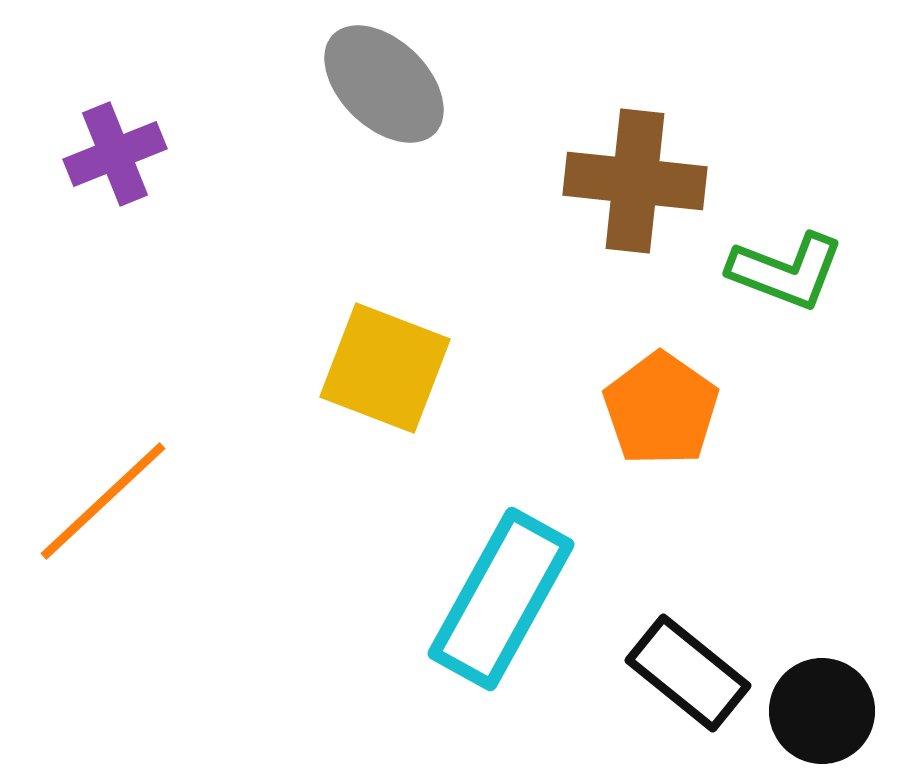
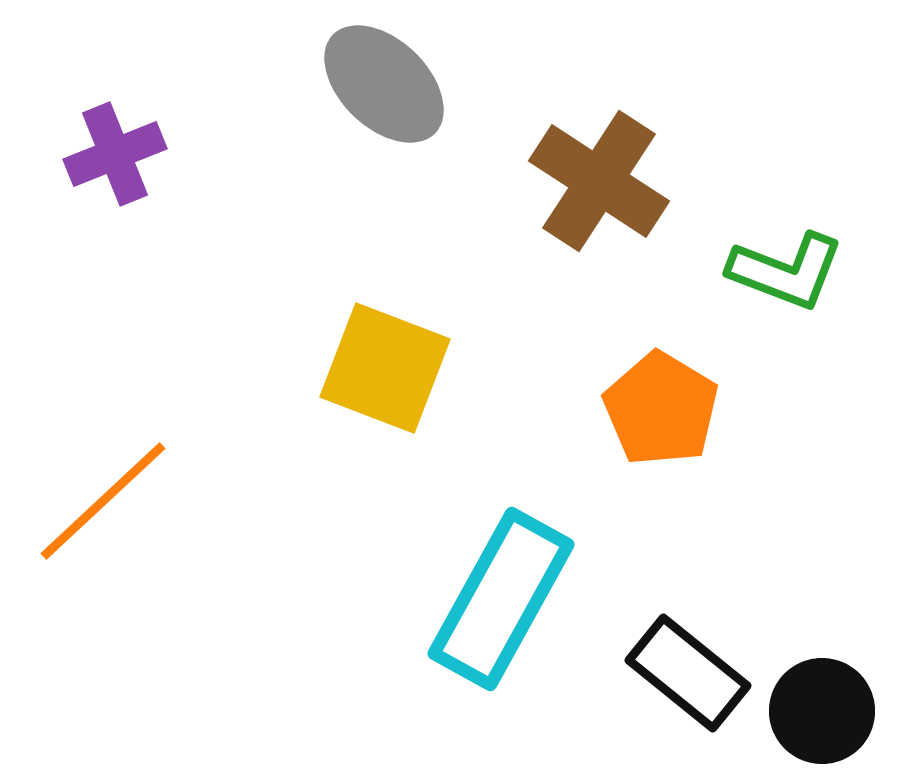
brown cross: moved 36 px left; rotated 27 degrees clockwise
orange pentagon: rotated 4 degrees counterclockwise
